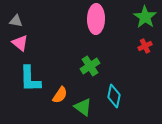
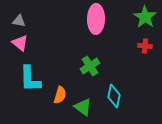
gray triangle: moved 3 px right
red cross: rotated 32 degrees clockwise
orange semicircle: rotated 18 degrees counterclockwise
